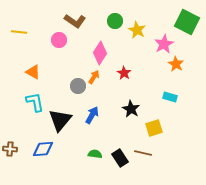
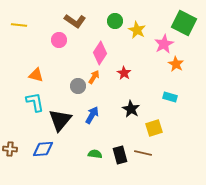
green square: moved 3 px left, 1 px down
yellow line: moved 7 px up
orange triangle: moved 3 px right, 3 px down; rotated 14 degrees counterclockwise
black rectangle: moved 3 px up; rotated 18 degrees clockwise
